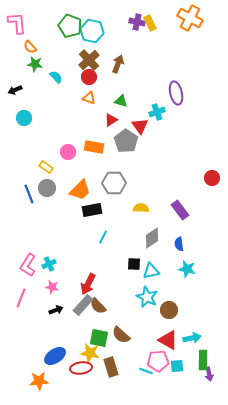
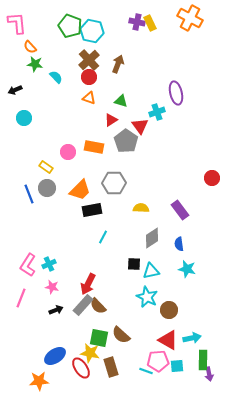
red ellipse at (81, 368): rotated 65 degrees clockwise
